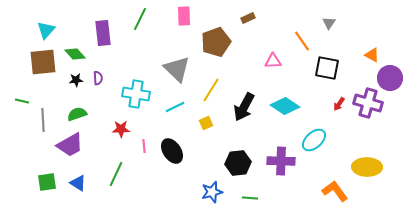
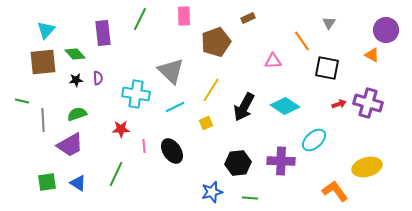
gray triangle at (177, 69): moved 6 px left, 2 px down
purple circle at (390, 78): moved 4 px left, 48 px up
red arrow at (339, 104): rotated 144 degrees counterclockwise
yellow ellipse at (367, 167): rotated 16 degrees counterclockwise
